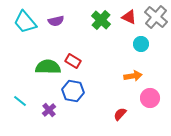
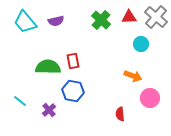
red triangle: rotated 28 degrees counterclockwise
red rectangle: rotated 49 degrees clockwise
orange arrow: rotated 30 degrees clockwise
red semicircle: rotated 48 degrees counterclockwise
